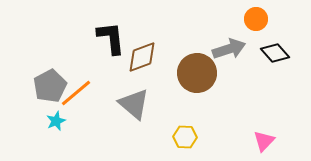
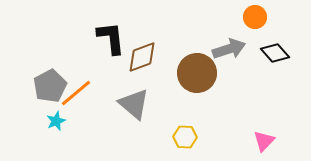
orange circle: moved 1 px left, 2 px up
